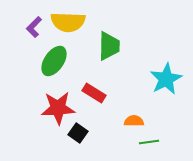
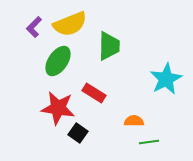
yellow semicircle: moved 2 px right, 2 px down; rotated 24 degrees counterclockwise
green ellipse: moved 4 px right
red star: rotated 12 degrees clockwise
